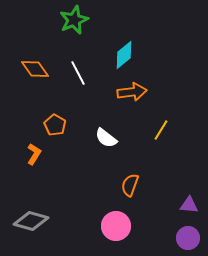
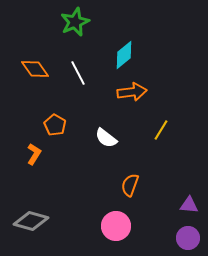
green star: moved 1 px right, 2 px down
